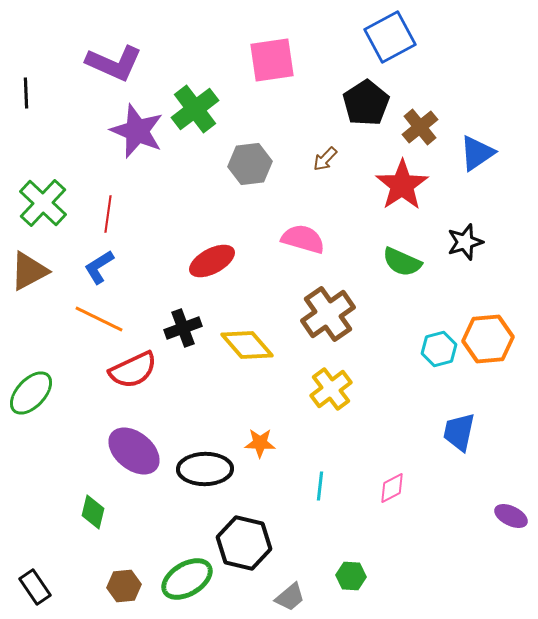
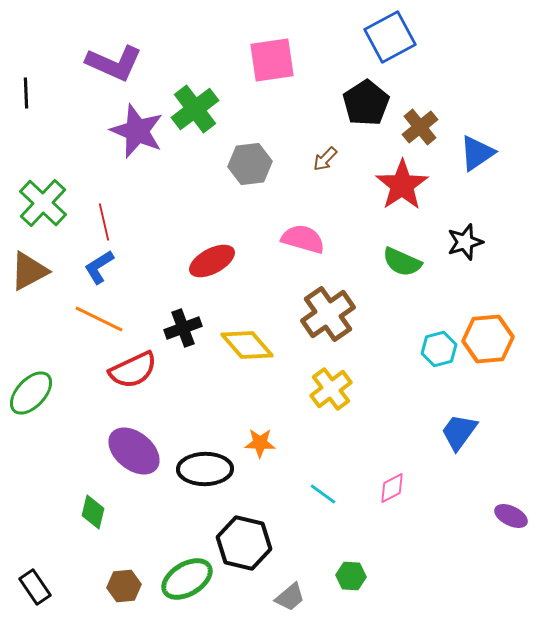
red line at (108, 214): moved 4 px left, 8 px down; rotated 21 degrees counterclockwise
blue trapezoid at (459, 432): rotated 24 degrees clockwise
cyan line at (320, 486): moved 3 px right, 8 px down; rotated 60 degrees counterclockwise
